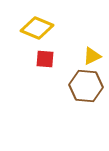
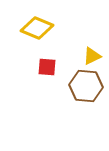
red square: moved 2 px right, 8 px down
